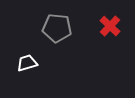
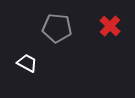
white trapezoid: rotated 45 degrees clockwise
